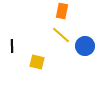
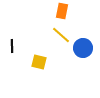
blue circle: moved 2 px left, 2 px down
yellow square: moved 2 px right
